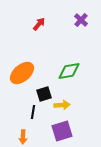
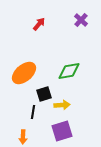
orange ellipse: moved 2 px right
